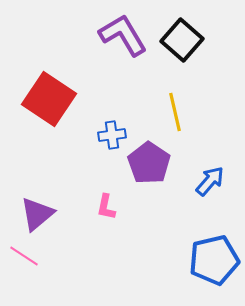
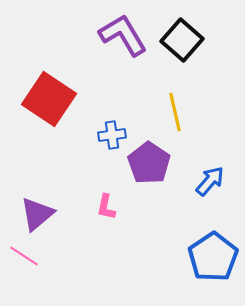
blue pentagon: moved 1 px left, 3 px up; rotated 21 degrees counterclockwise
